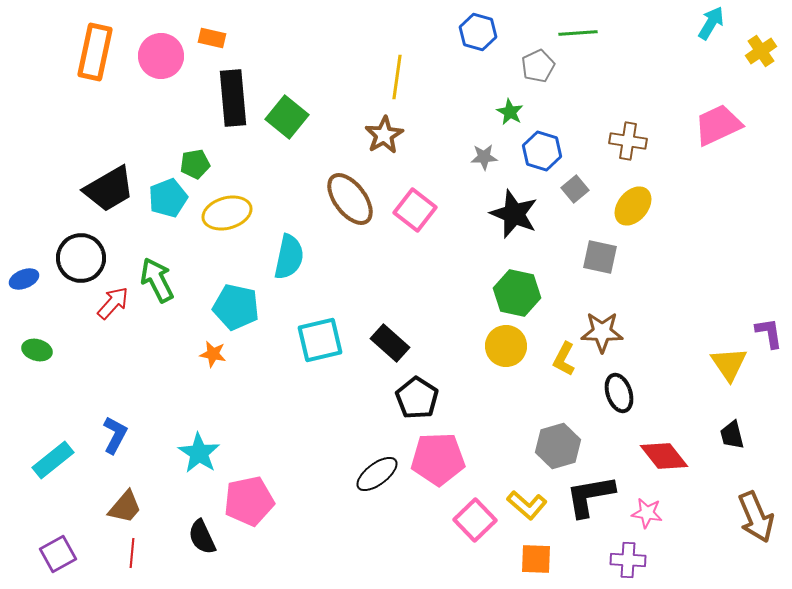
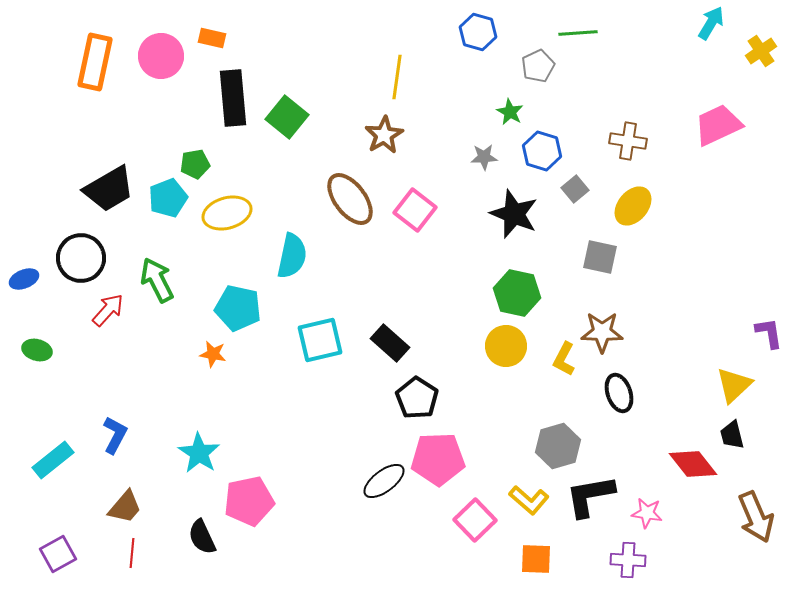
orange rectangle at (95, 52): moved 10 px down
cyan semicircle at (289, 257): moved 3 px right, 1 px up
red arrow at (113, 303): moved 5 px left, 7 px down
cyan pentagon at (236, 307): moved 2 px right, 1 px down
yellow triangle at (729, 364): moved 5 px right, 21 px down; rotated 21 degrees clockwise
red diamond at (664, 456): moved 29 px right, 8 px down
black ellipse at (377, 474): moved 7 px right, 7 px down
yellow L-shape at (527, 505): moved 2 px right, 5 px up
